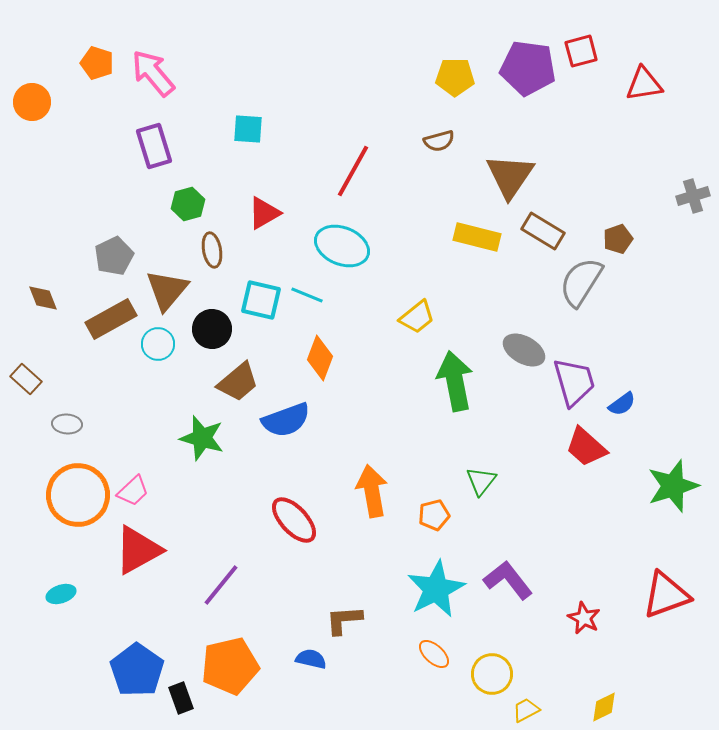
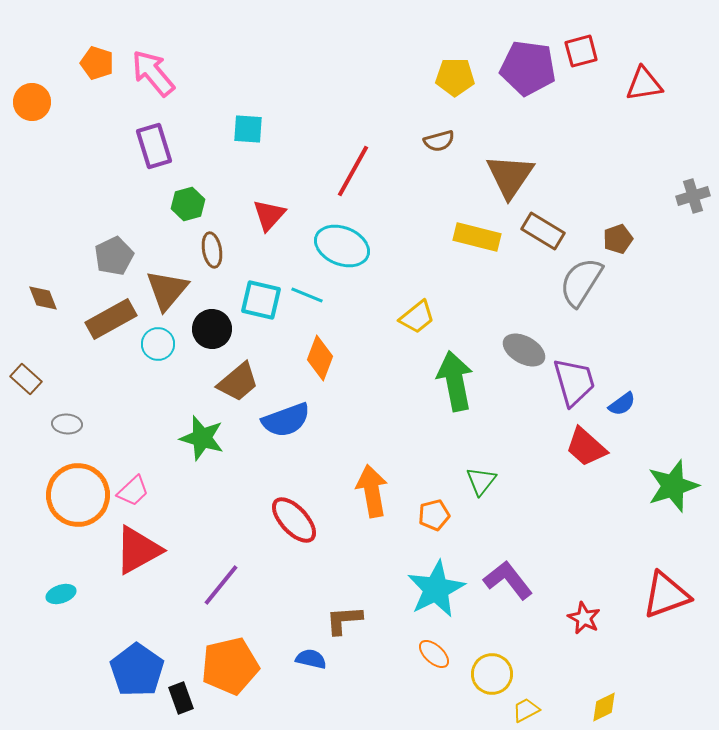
red triangle at (264, 213): moved 5 px right, 2 px down; rotated 18 degrees counterclockwise
